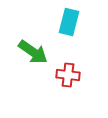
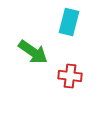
red cross: moved 2 px right, 1 px down
